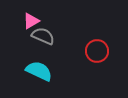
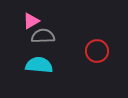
gray semicircle: rotated 25 degrees counterclockwise
cyan semicircle: moved 6 px up; rotated 20 degrees counterclockwise
